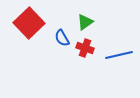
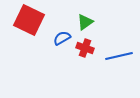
red square: moved 3 px up; rotated 20 degrees counterclockwise
blue semicircle: rotated 90 degrees clockwise
blue line: moved 1 px down
